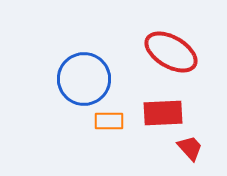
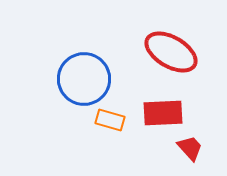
orange rectangle: moved 1 px right, 1 px up; rotated 16 degrees clockwise
